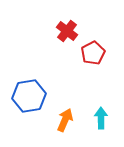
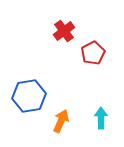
red cross: moved 3 px left; rotated 15 degrees clockwise
orange arrow: moved 4 px left, 1 px down
